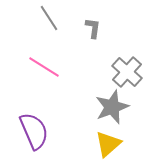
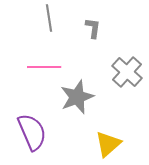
gray line: rotated 24 degrees clockwise
pink line: rotated 32 degrees counterclockwise
gray star: moved 35 px left, 10 px up
purple semicircle: moved 2 px left, 1 px down
